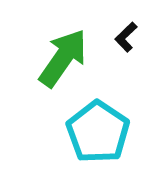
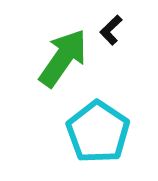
black L-shape: moved 15 px left, 7 px up
